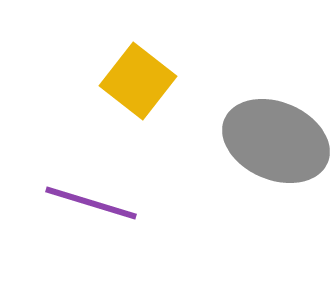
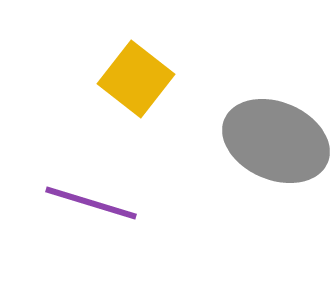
yellow square: moved 2 px left, 2 px up
